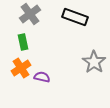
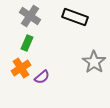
gray cross: moved 2 px down; rotated 20 degrees counterclockwise
green rectangle: moved 4 px right, 1 px down; rotated 35 degrees clockwise
purple semicircle: rotated 126 degrees clockwise
